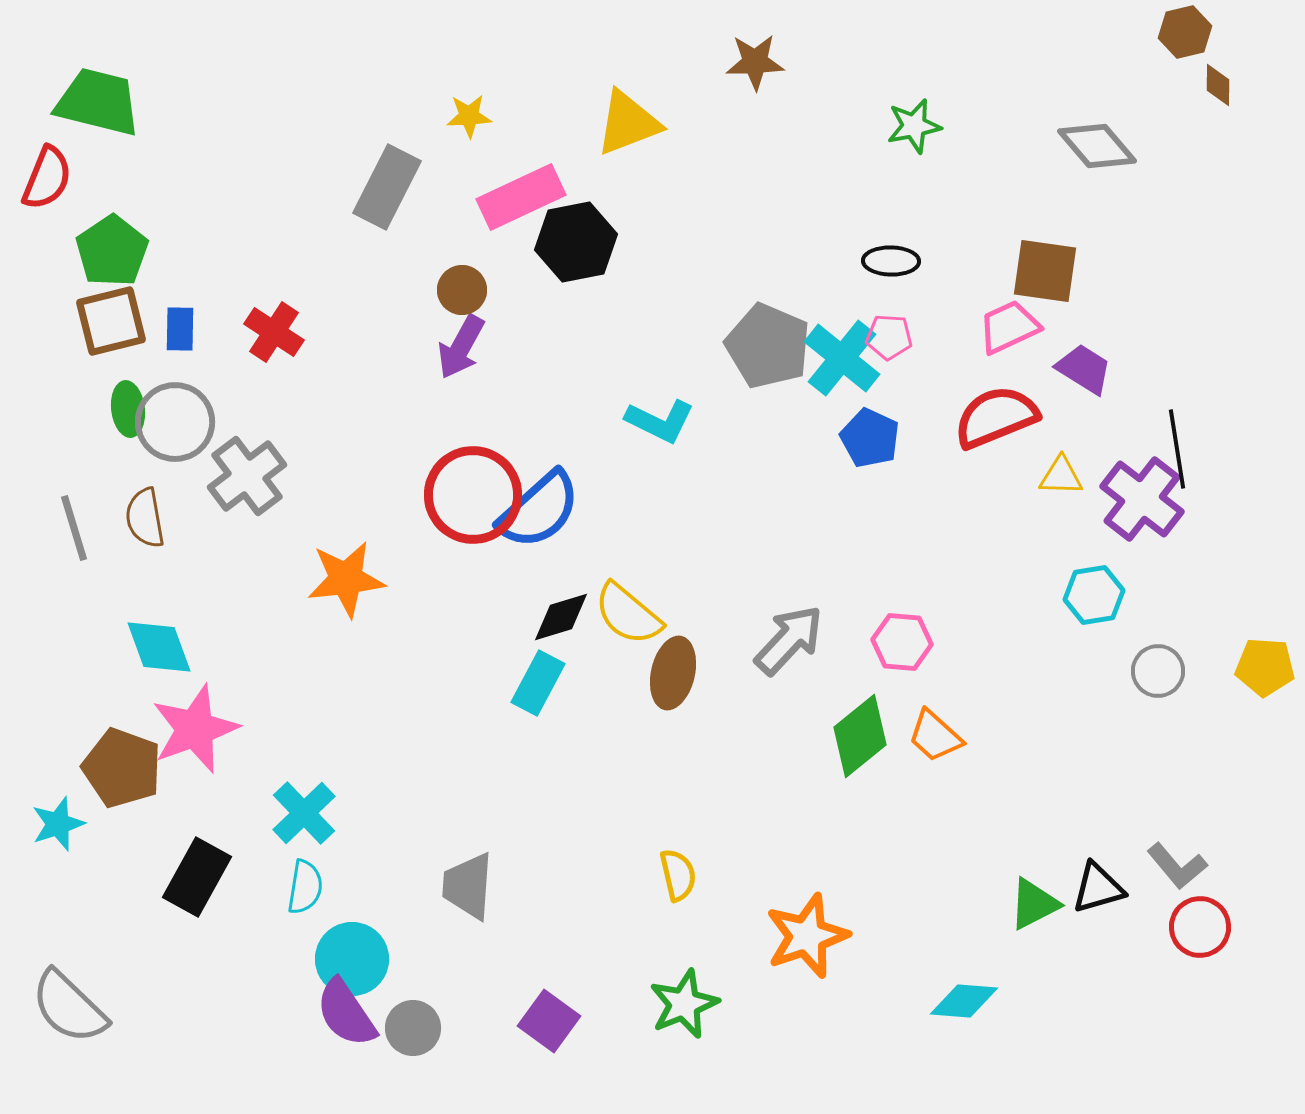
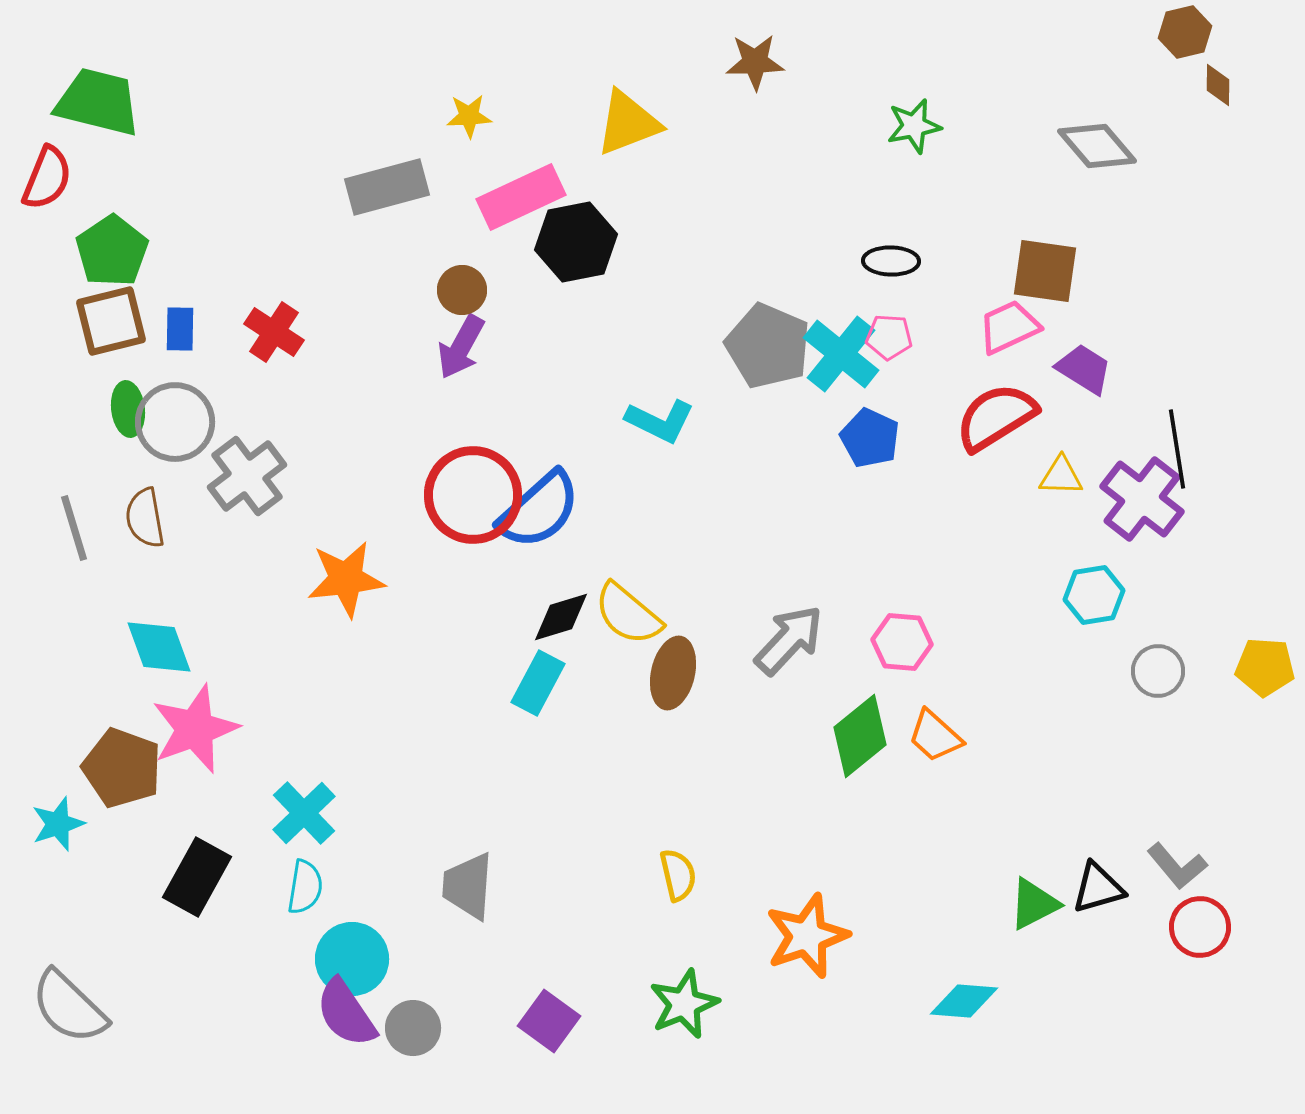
gray rectangle at (387, 187): rotated 48 degrees clockwise
cyan cross at (842, 358): moved 1 px left, 4 px up
red semicircle at (996, 417): rotated 10 degrees counterclockwise
